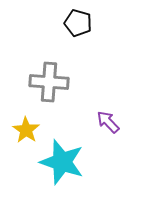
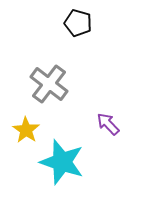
gray cross: moved 2 px down; rotated 33 degrees clockwise
purple arrow: moved 2 px down
